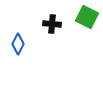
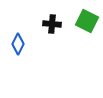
green square: moved 4 px down
